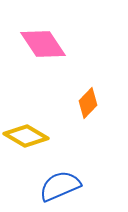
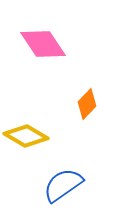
orange diamond: moved 1 px left, 1 px down
blue semicircle: moved 3 px right, 1 px up; rotated 12 degrees counterclockwise
